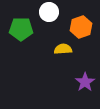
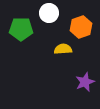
white circle: moved 1 px down
purple star: rotated 12 degrees clockwise
